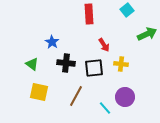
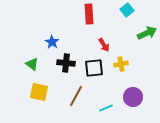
green arrow: moved 1 px up
yellow cross: rotated 16 degrees counterclockwise
purple circle: moved 8 px right
cyan line: moved 1 px right; rotated 72 degrees counterclockwise
